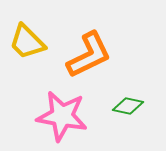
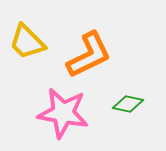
green diamond: moved 2 px up
pink star: moved 1 px right, 3 px up
